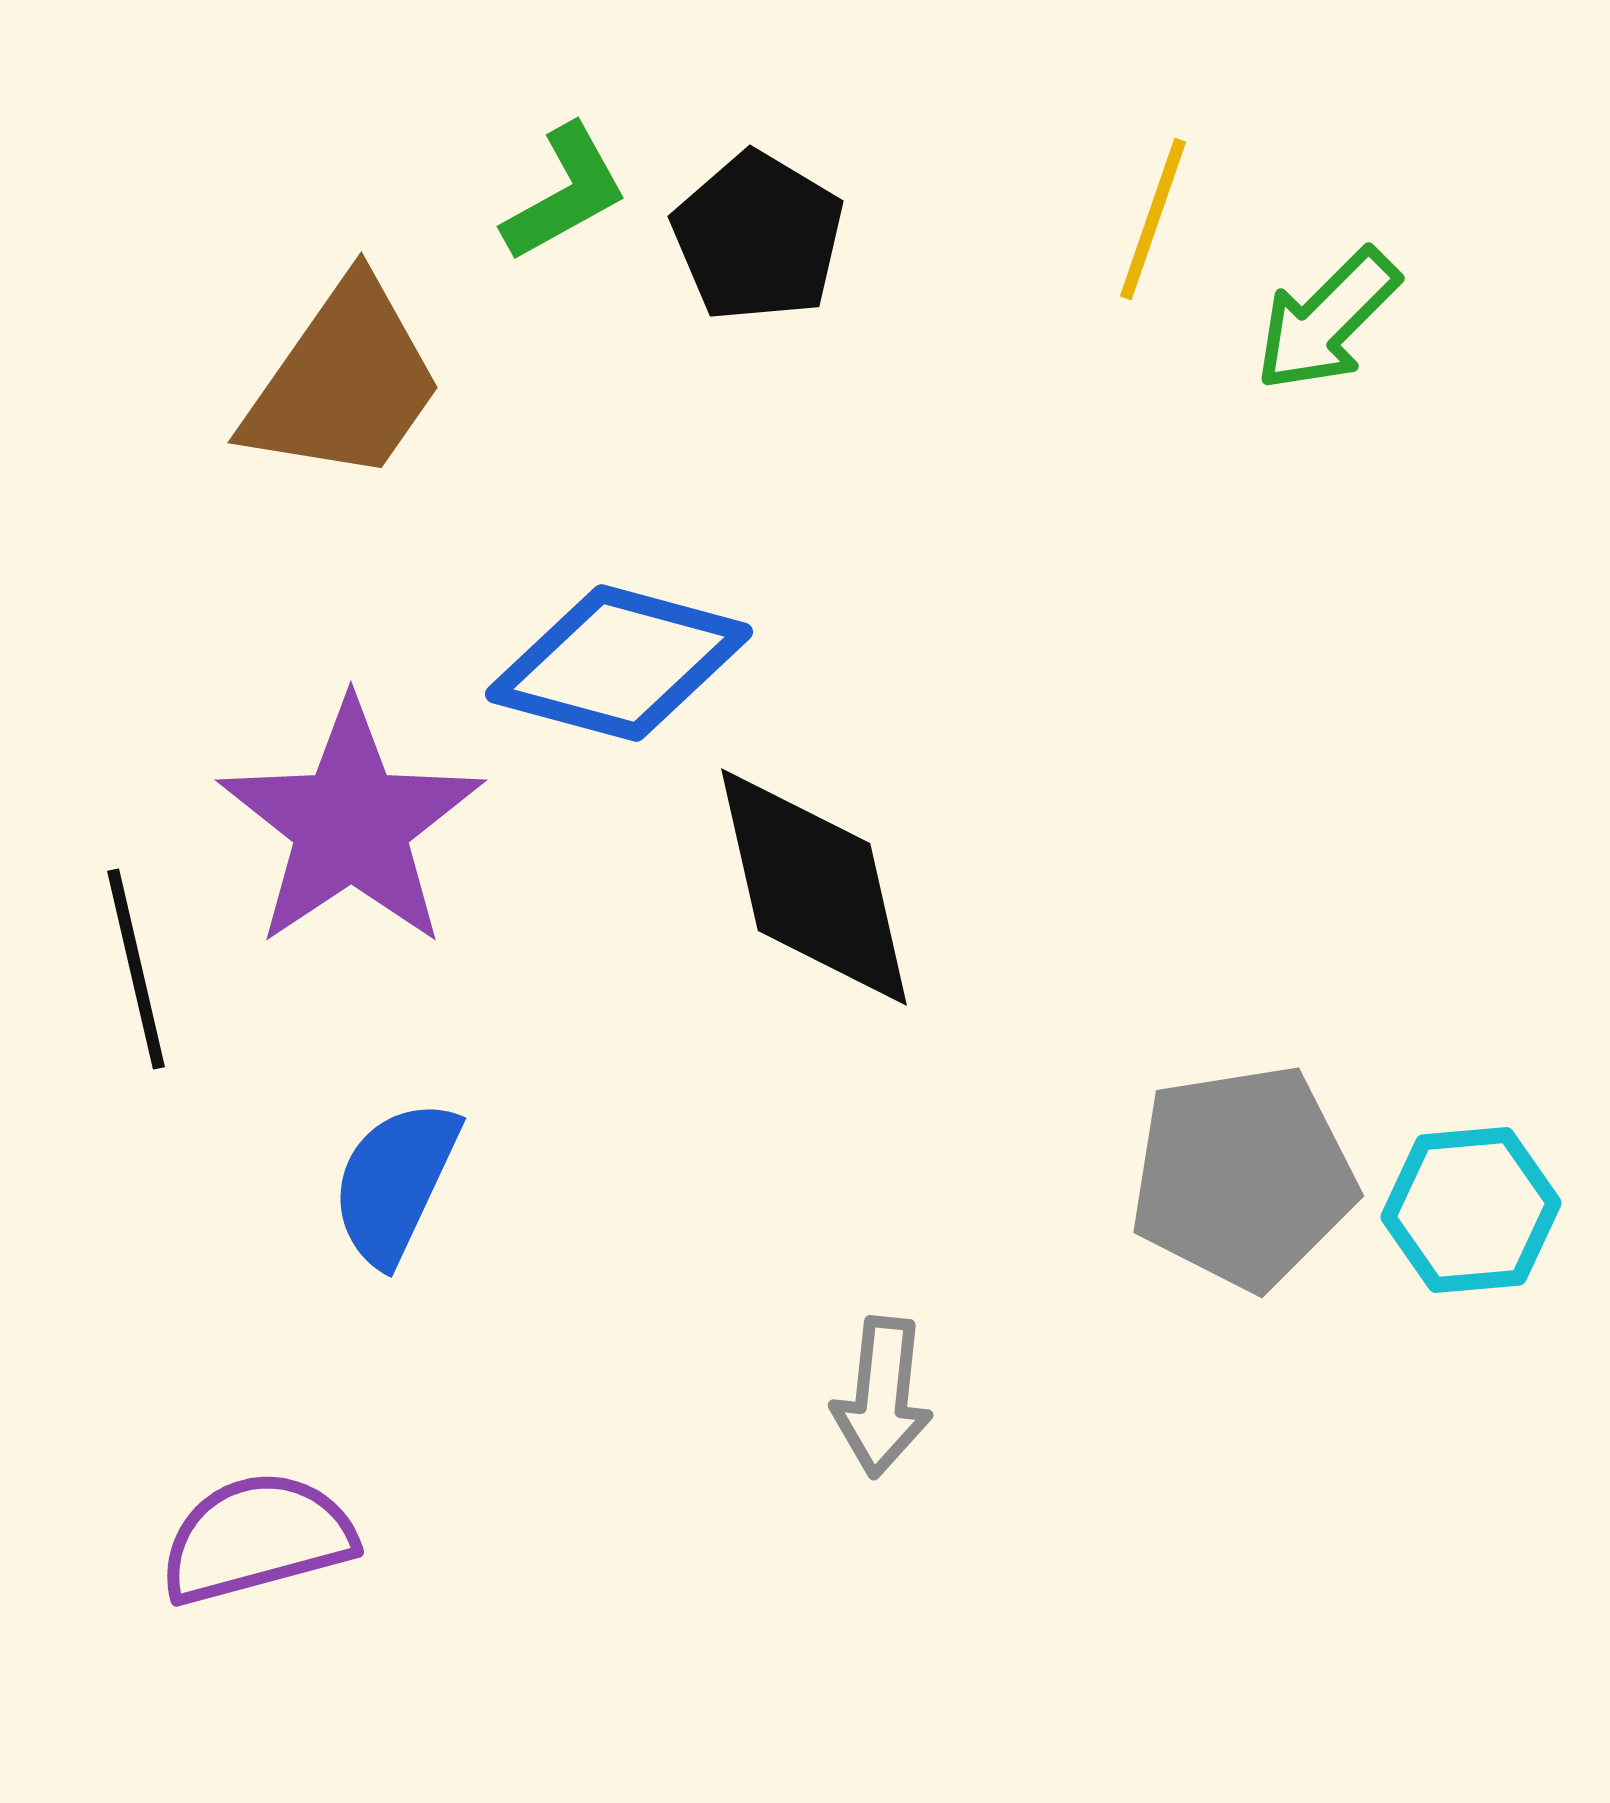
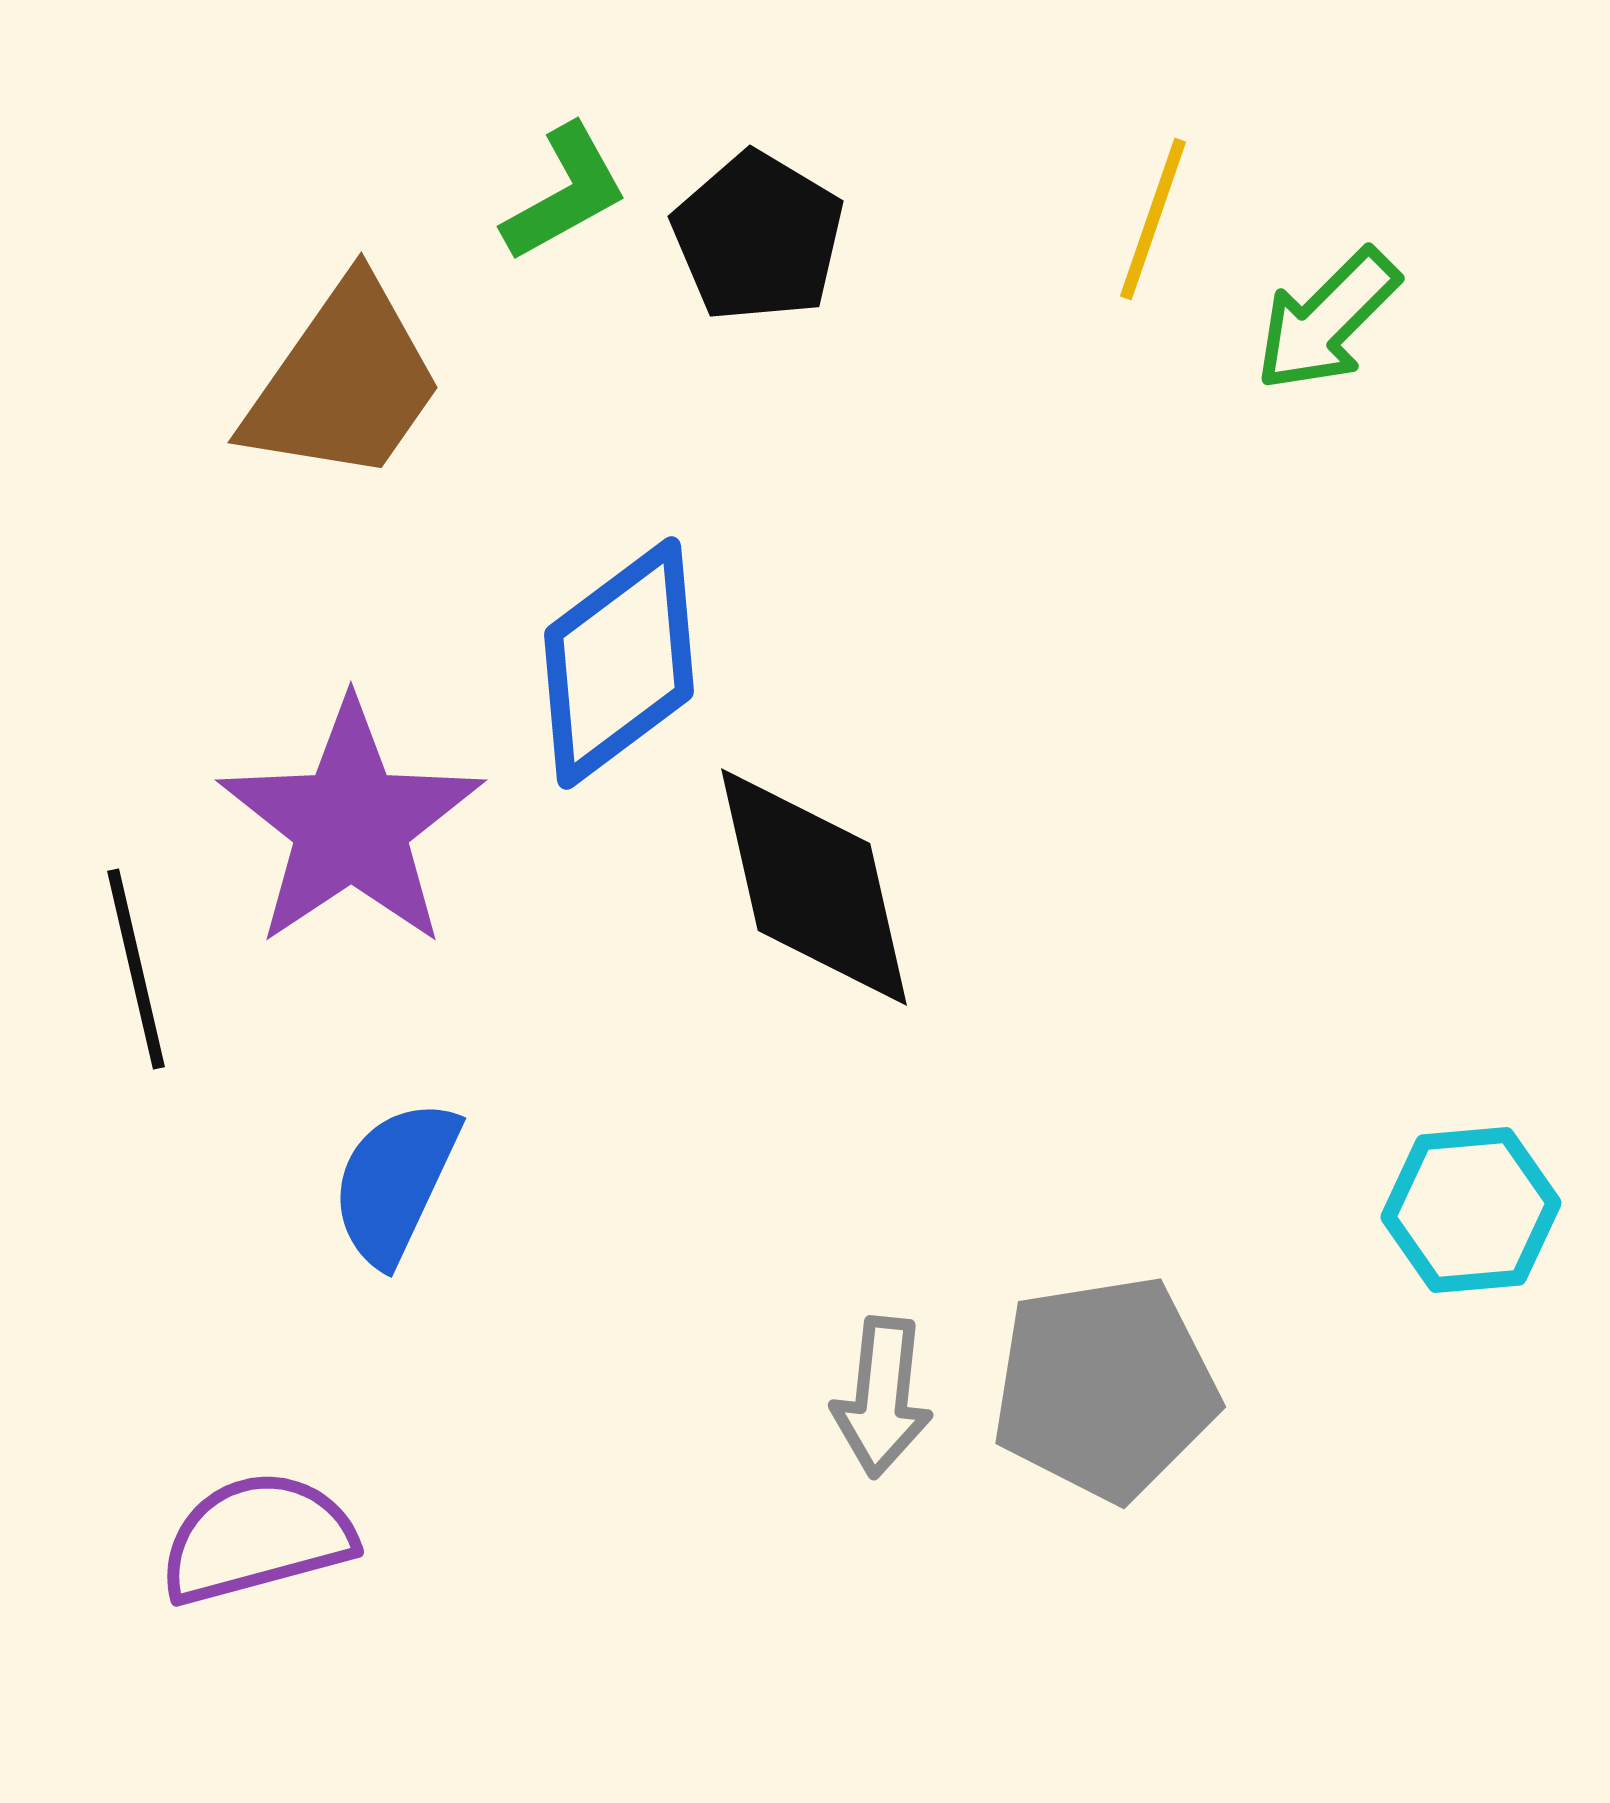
blue diamond: rotated 52 degrees counterclockwise
gray pentagon: moved 138 px left, 211 px down
